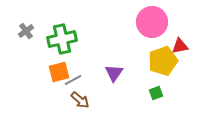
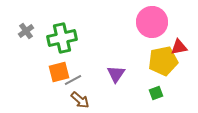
green cross: moved 1 px up
red triangle: moved 1 px left, 1 px down
yellow pentagon: rotated 8 degrees clockwise
purple triangle: moved 2 px right, 1 px down
